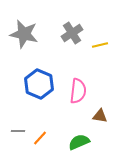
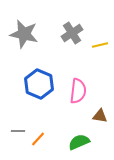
orange line: moved 2 px left, 1 px down
